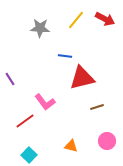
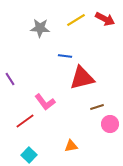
yellow line: rotated 18 degrees clockwise
pink circle: moved 3 px right, 17 px up
orange triangle: rotated 24 degrees counterclockwise
